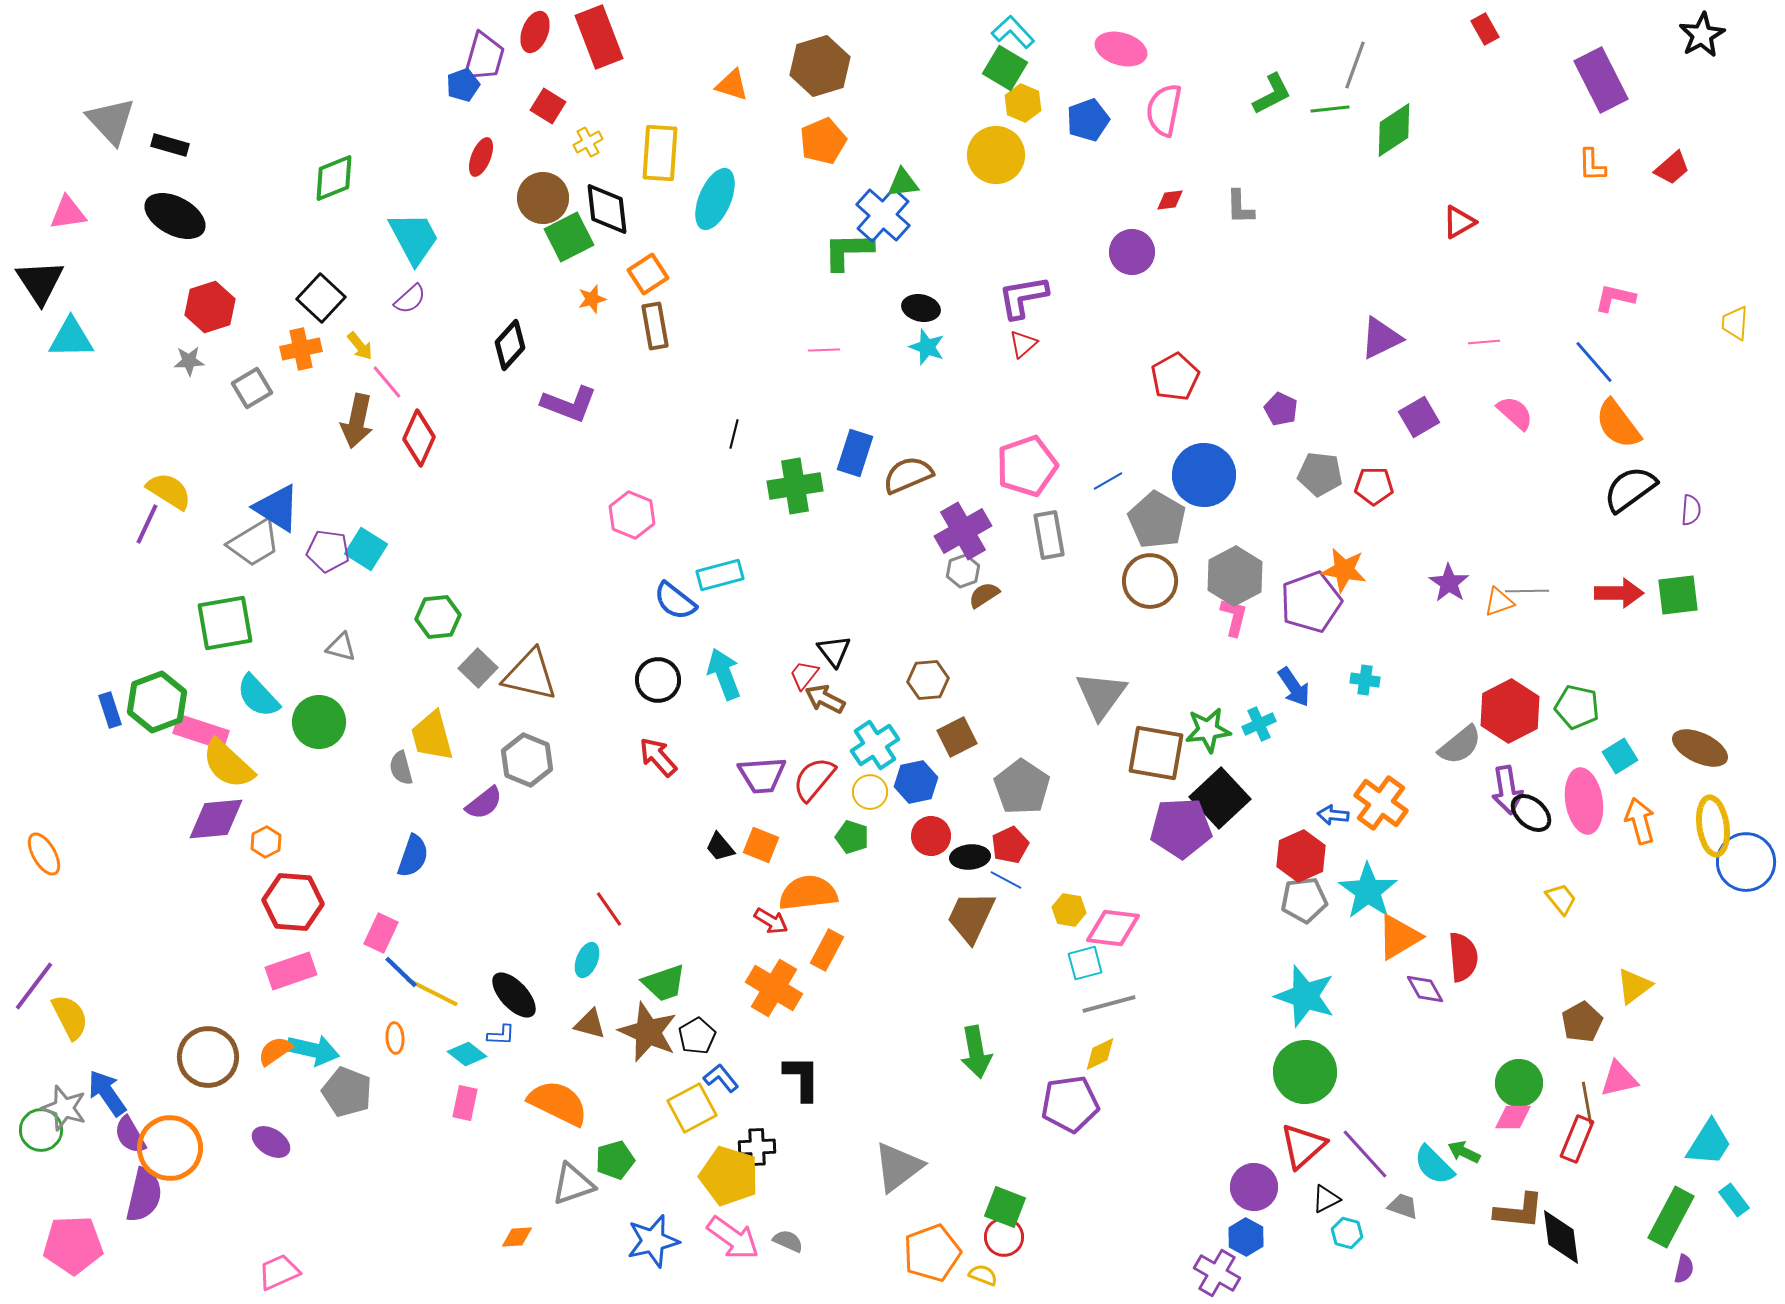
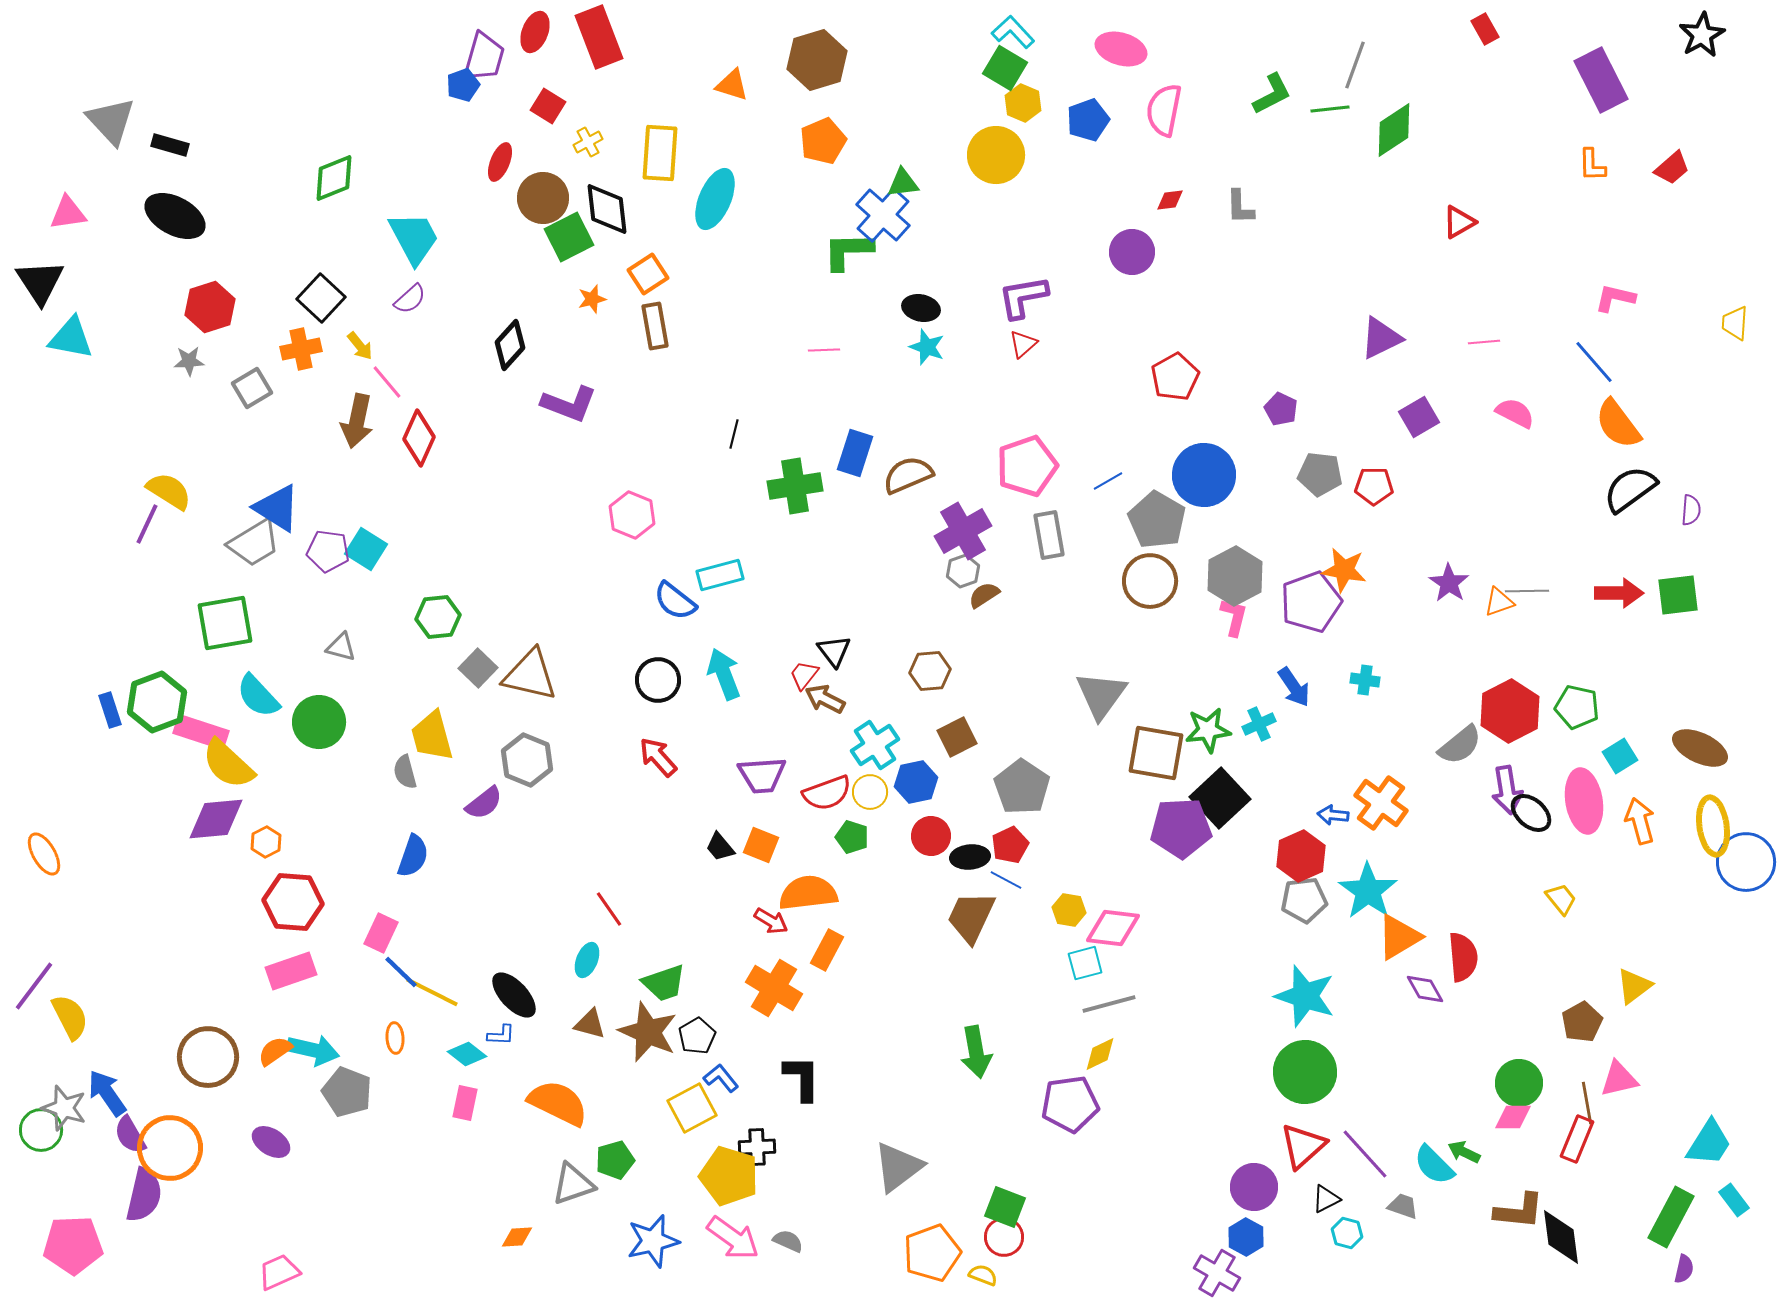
brown hexagon at (820, 66): moved 3 px left, 6 px up
red ellipse at (481, 157): moved 19 px right, 5 px down
cyan triangle at (71, 338): rotated 12 degrees clockwise
pink semicircle at (1515, 413): rotated 15 degrees counterclockwise
brown hexagon at (928, 680): moved 2 px right, 9 px up
gray semicircle at (401, 768): moved 4 px right, 4 px down
red semicircle at (814, 779): moved 13 px right, 14 px down; rotated 150 degrees counterclockwise
